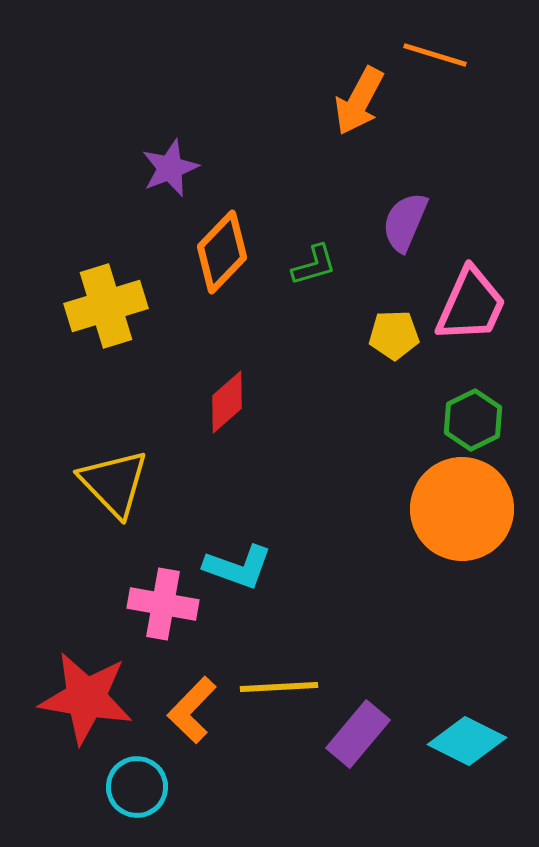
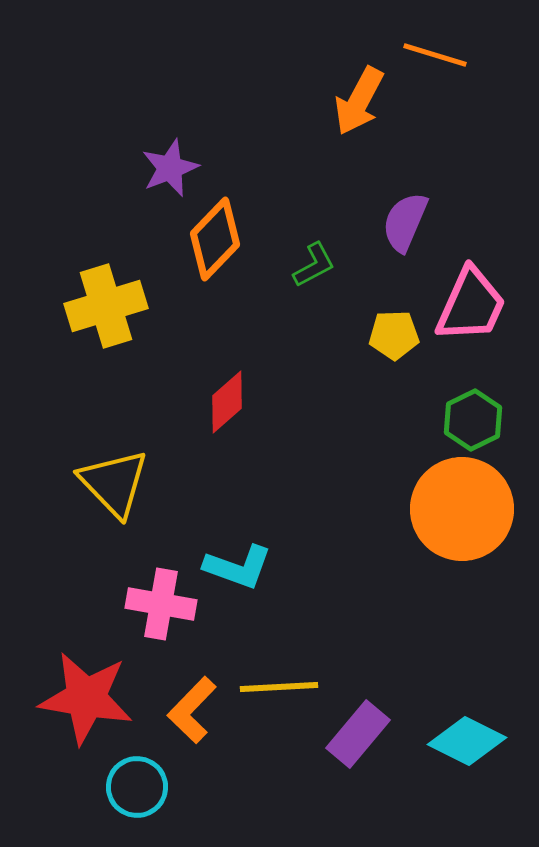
orange diamond: moved 7 px left, 13 px up
green L-shape: rotated 12 degrees counterclockwise
pink cross: moved 2 px left
